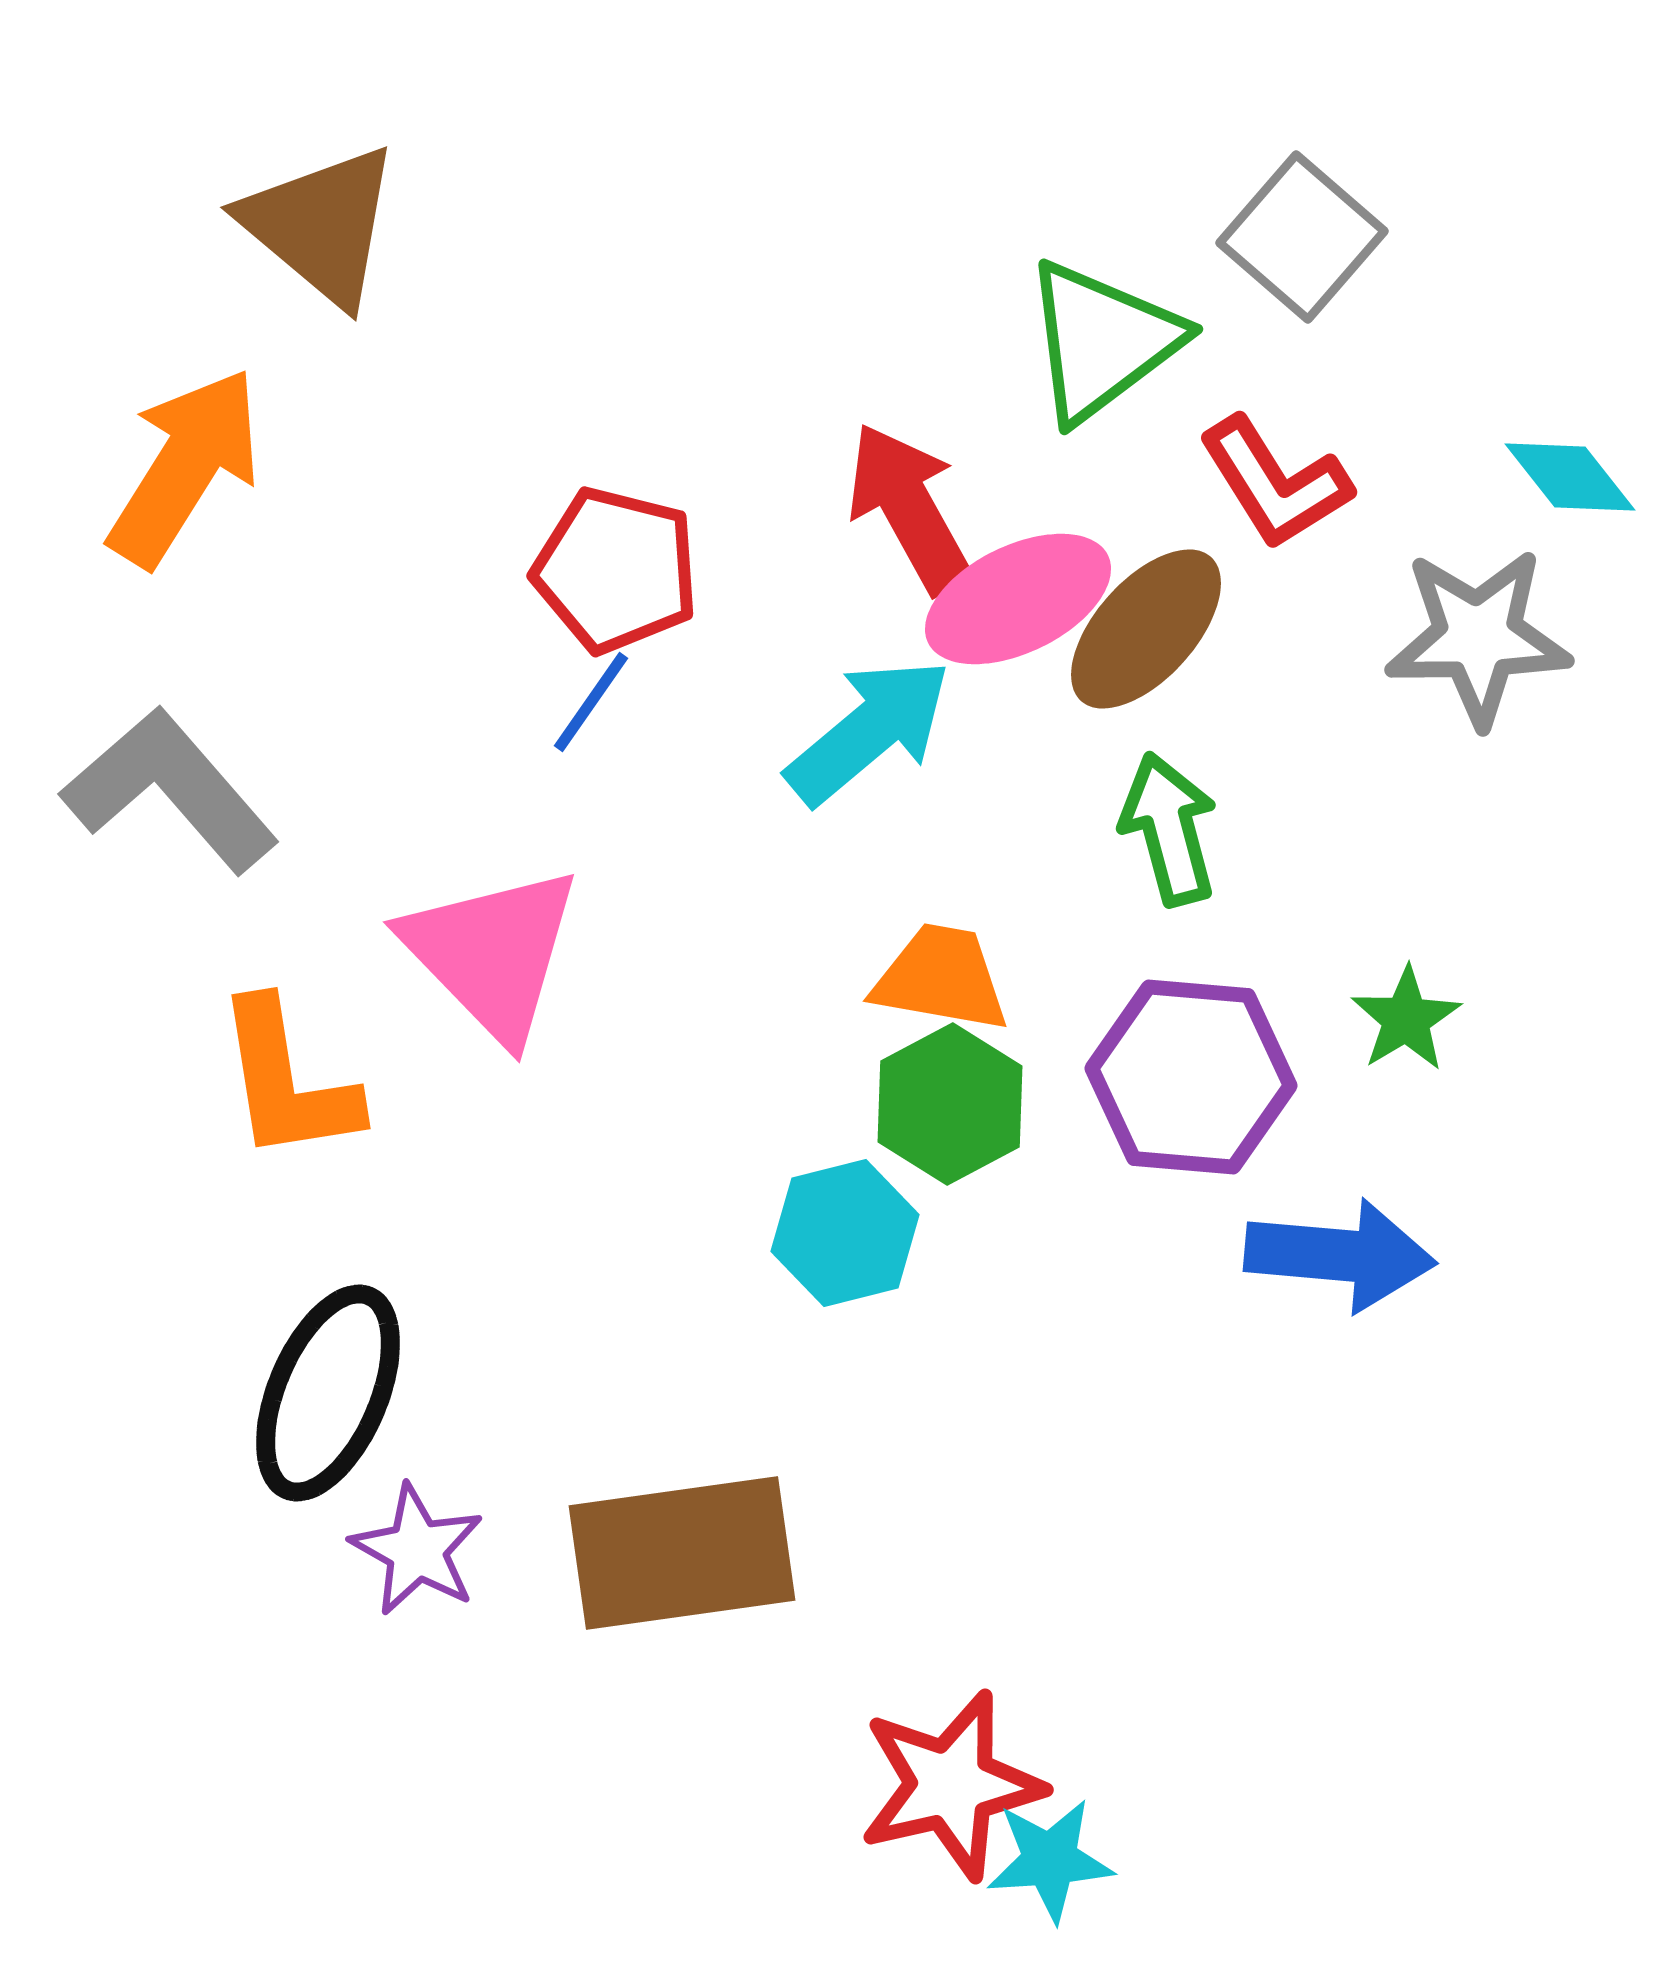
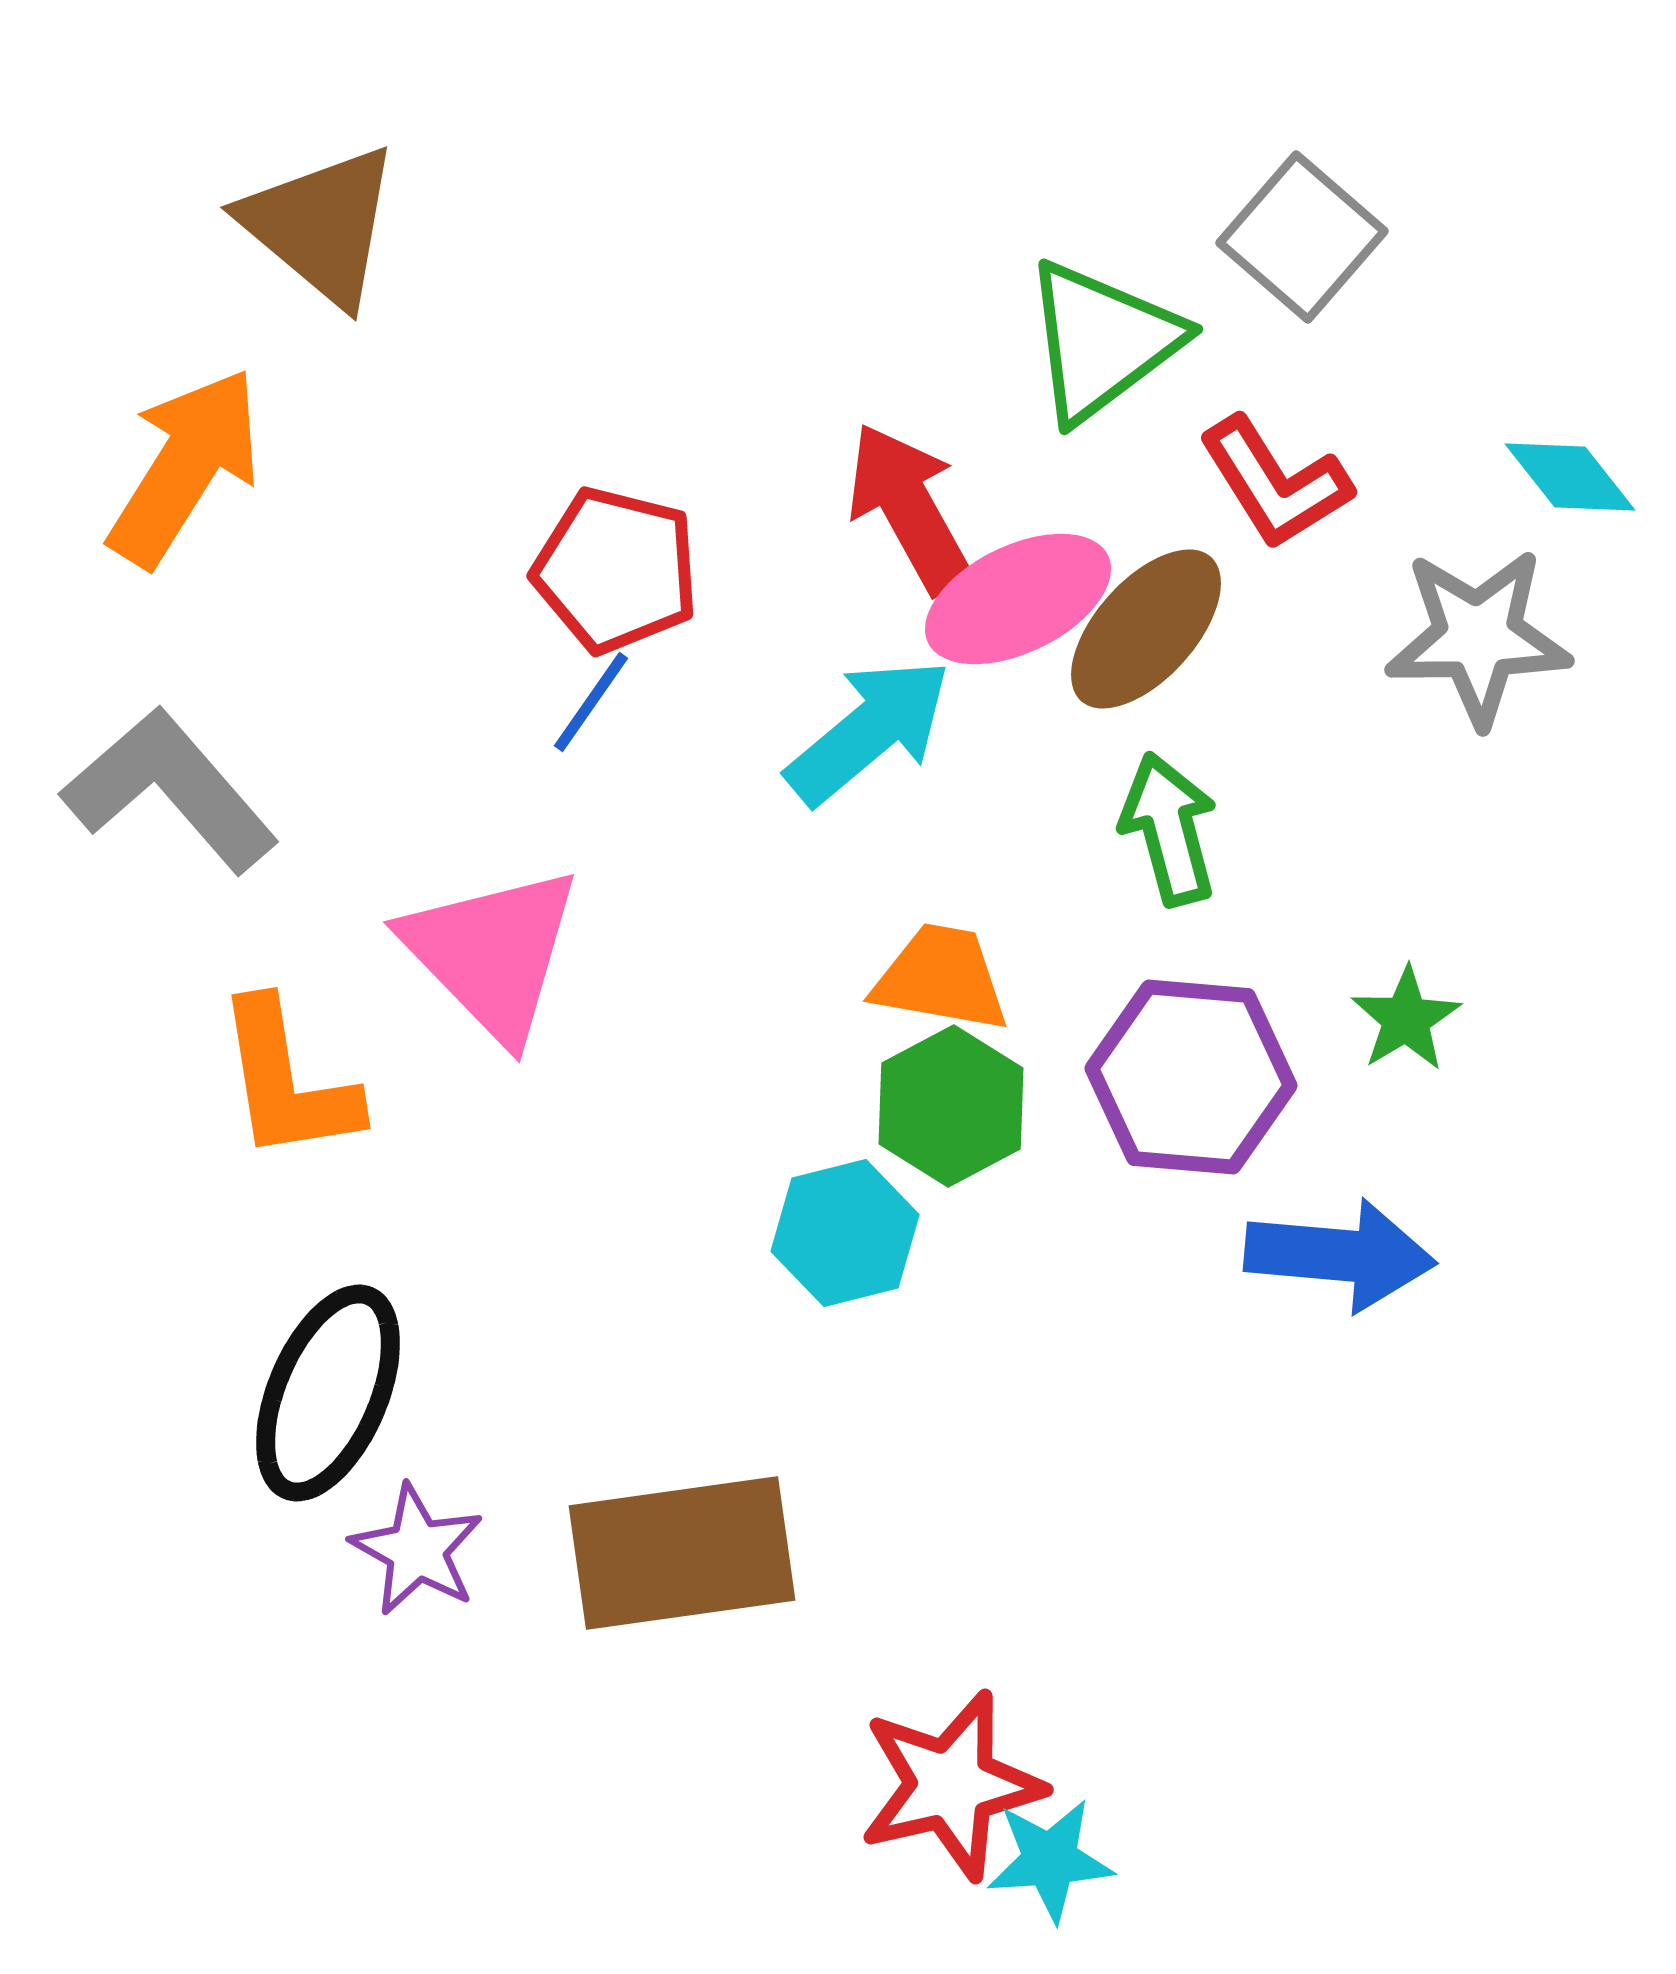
green hexagon: moved 1 px right, 2 px down
